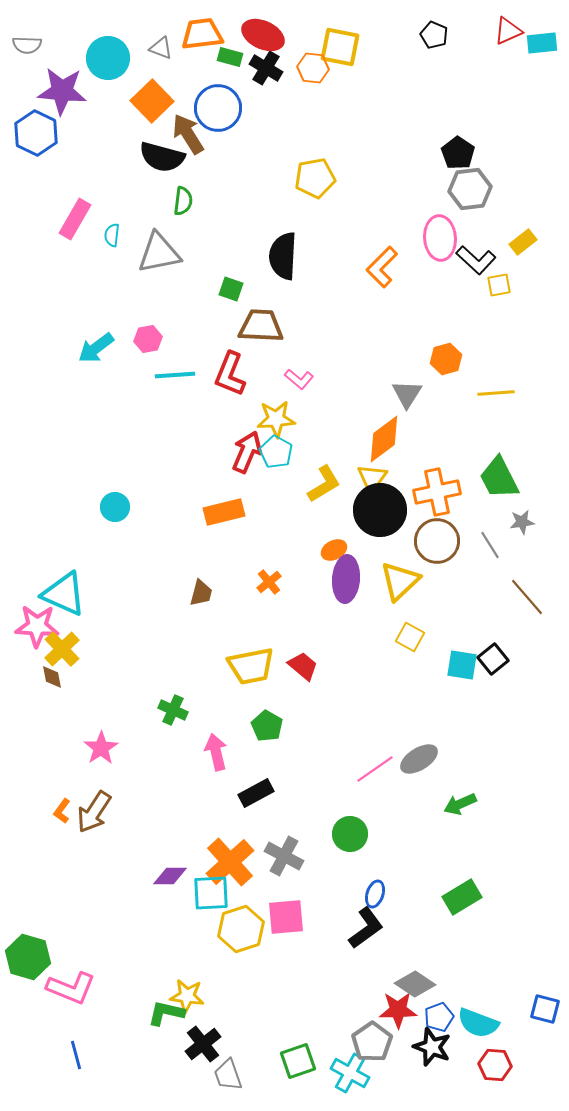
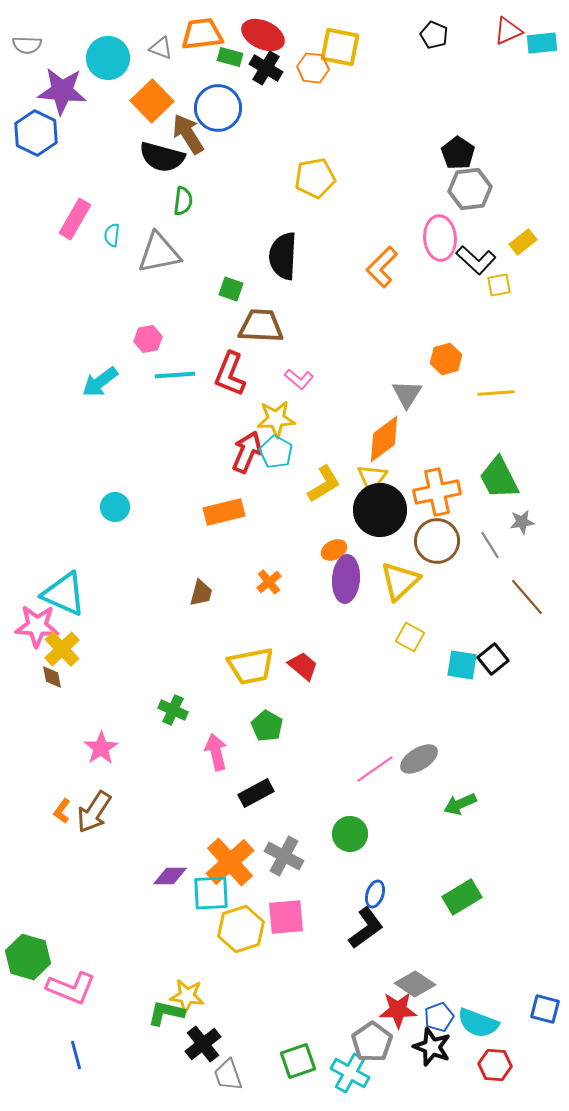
cyan arrow at (96, 348): moved 4 px right, 34 px down
